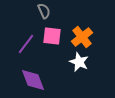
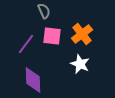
orange cross: moved 3 px up
white star: moved 1 px right, 2 px down
purple diamond: rotated 20 degrees clockwise
